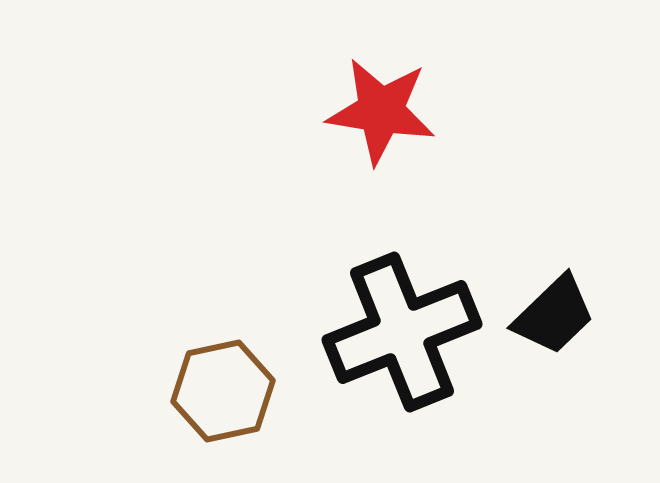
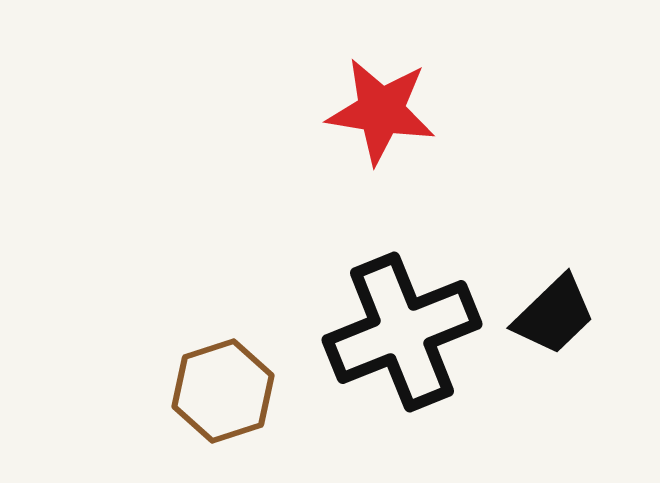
brown hexagon: rotated 6 degrees counterclockwise
